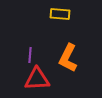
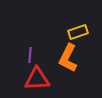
yellow rectangle: moved 18 px right, 18 px down; rotated 24 degrees counterclockwise
